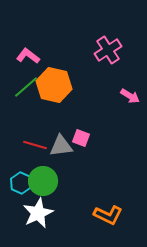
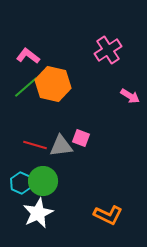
orange hexagon: moved 1 px left, 1 px up
